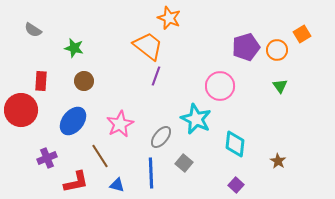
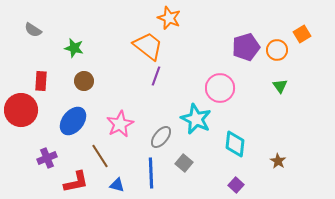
pink circle: moved 2 px down
